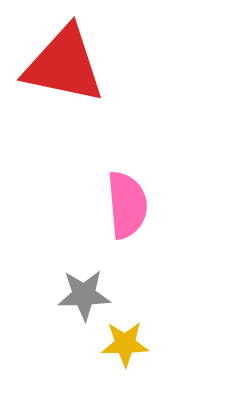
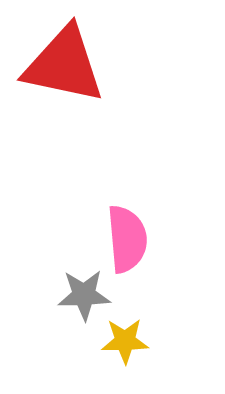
pink semicircle: moved 34 px down
yellow star: moved 3 px up
